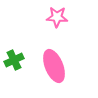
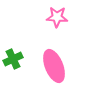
green cross: moved 1 px left, 1 px up
